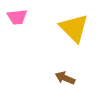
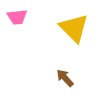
brown arrow: rotated 24 degrees clockwise
